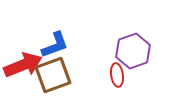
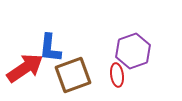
blue L-shape: moved 5 px left, 3 px down; rotated 116 degrees clockwise
red arrow: moved 2 px right, 3 px down; rotated 12 degrees counterclockwise
brown square: moved 20 px right
